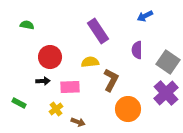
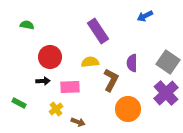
purple semicircle: moved 5 px left, 13 px down
